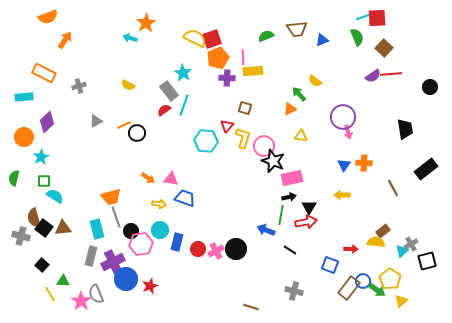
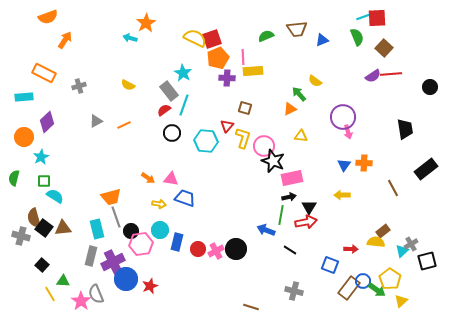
black circle at (137, 133): moved 35 px right
